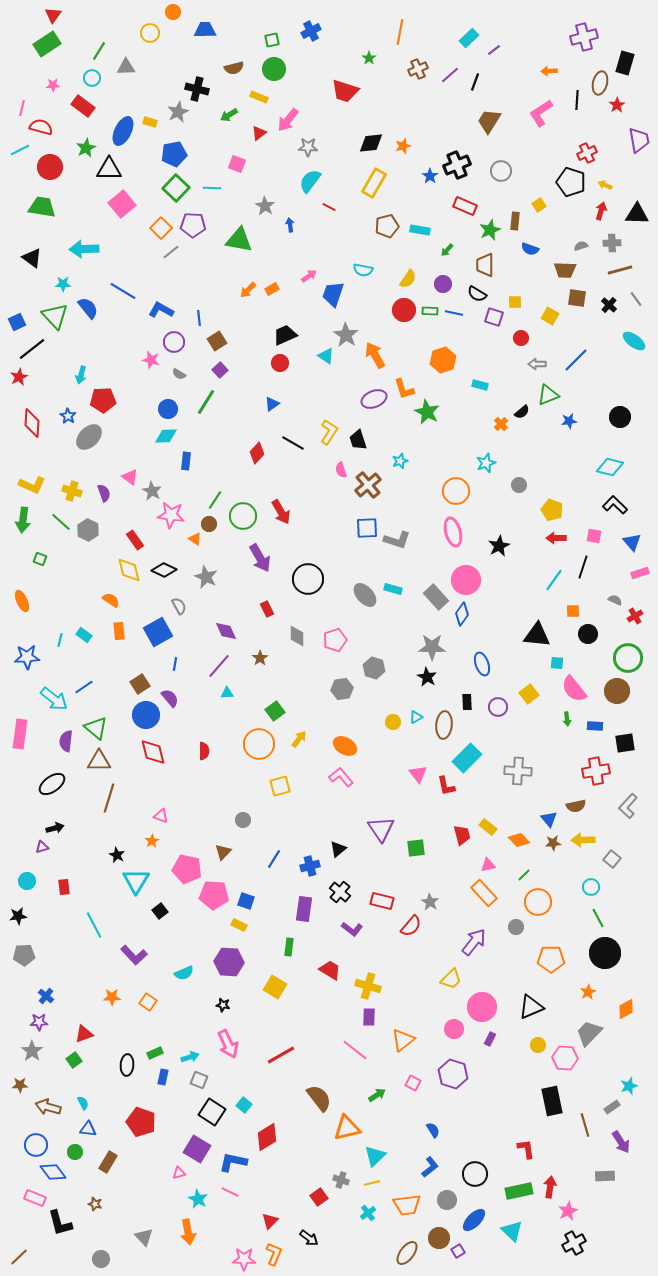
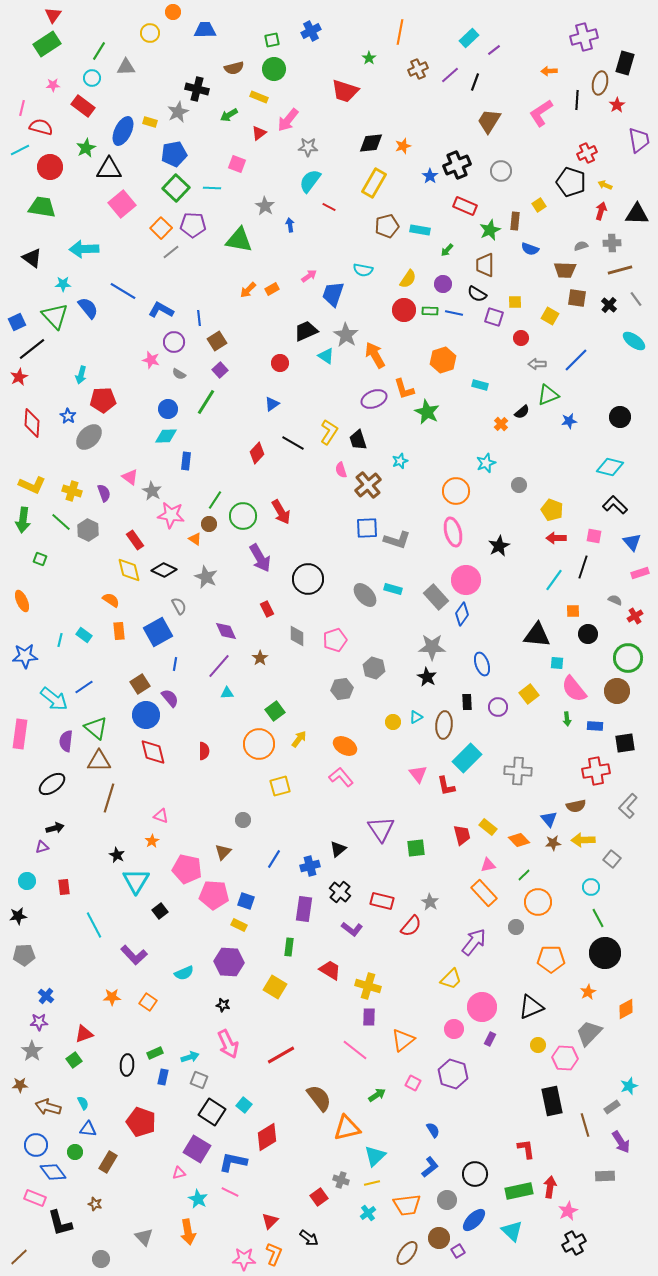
black trapezoid at (285, 335): moved 21 px right, 4 px up
blue star at (27, 657): moved 2 px left, 1 px up
